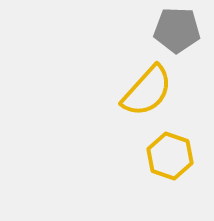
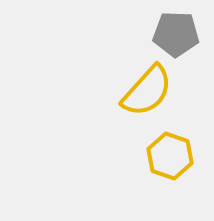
gray pentagon: moved 1 px left, 4 px down
